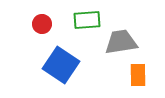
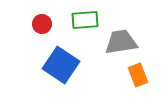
green rectangle: moved 2 px left
orange rectangle: rotated 20 degrees counterclockwise
